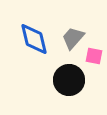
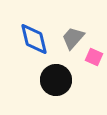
pink square: moved 1 px down; rotated 12 degrees clockwise
black circle: moved 13 px left
